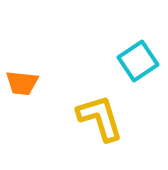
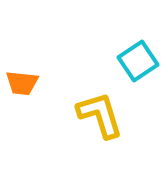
yellow L-shape: moved 3 px up
